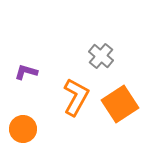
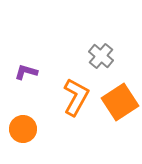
orange square: moved 2 px up
